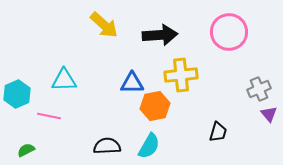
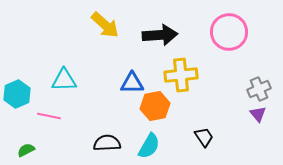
yellow arrow: moved 1 px right
purple triangle: moved 11 px left
black trapezoid: moved 14 px left, 5 px down; rotated 50 degrees counterclockwise
black semicircle: moved 3 px up
